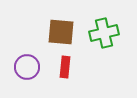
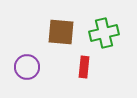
red rectangle: moved 19 px right
